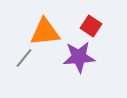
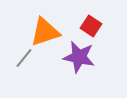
orange triangle: rotated 12 degrees counterclockwise
purple star: rotated 16 degrees clockwise
